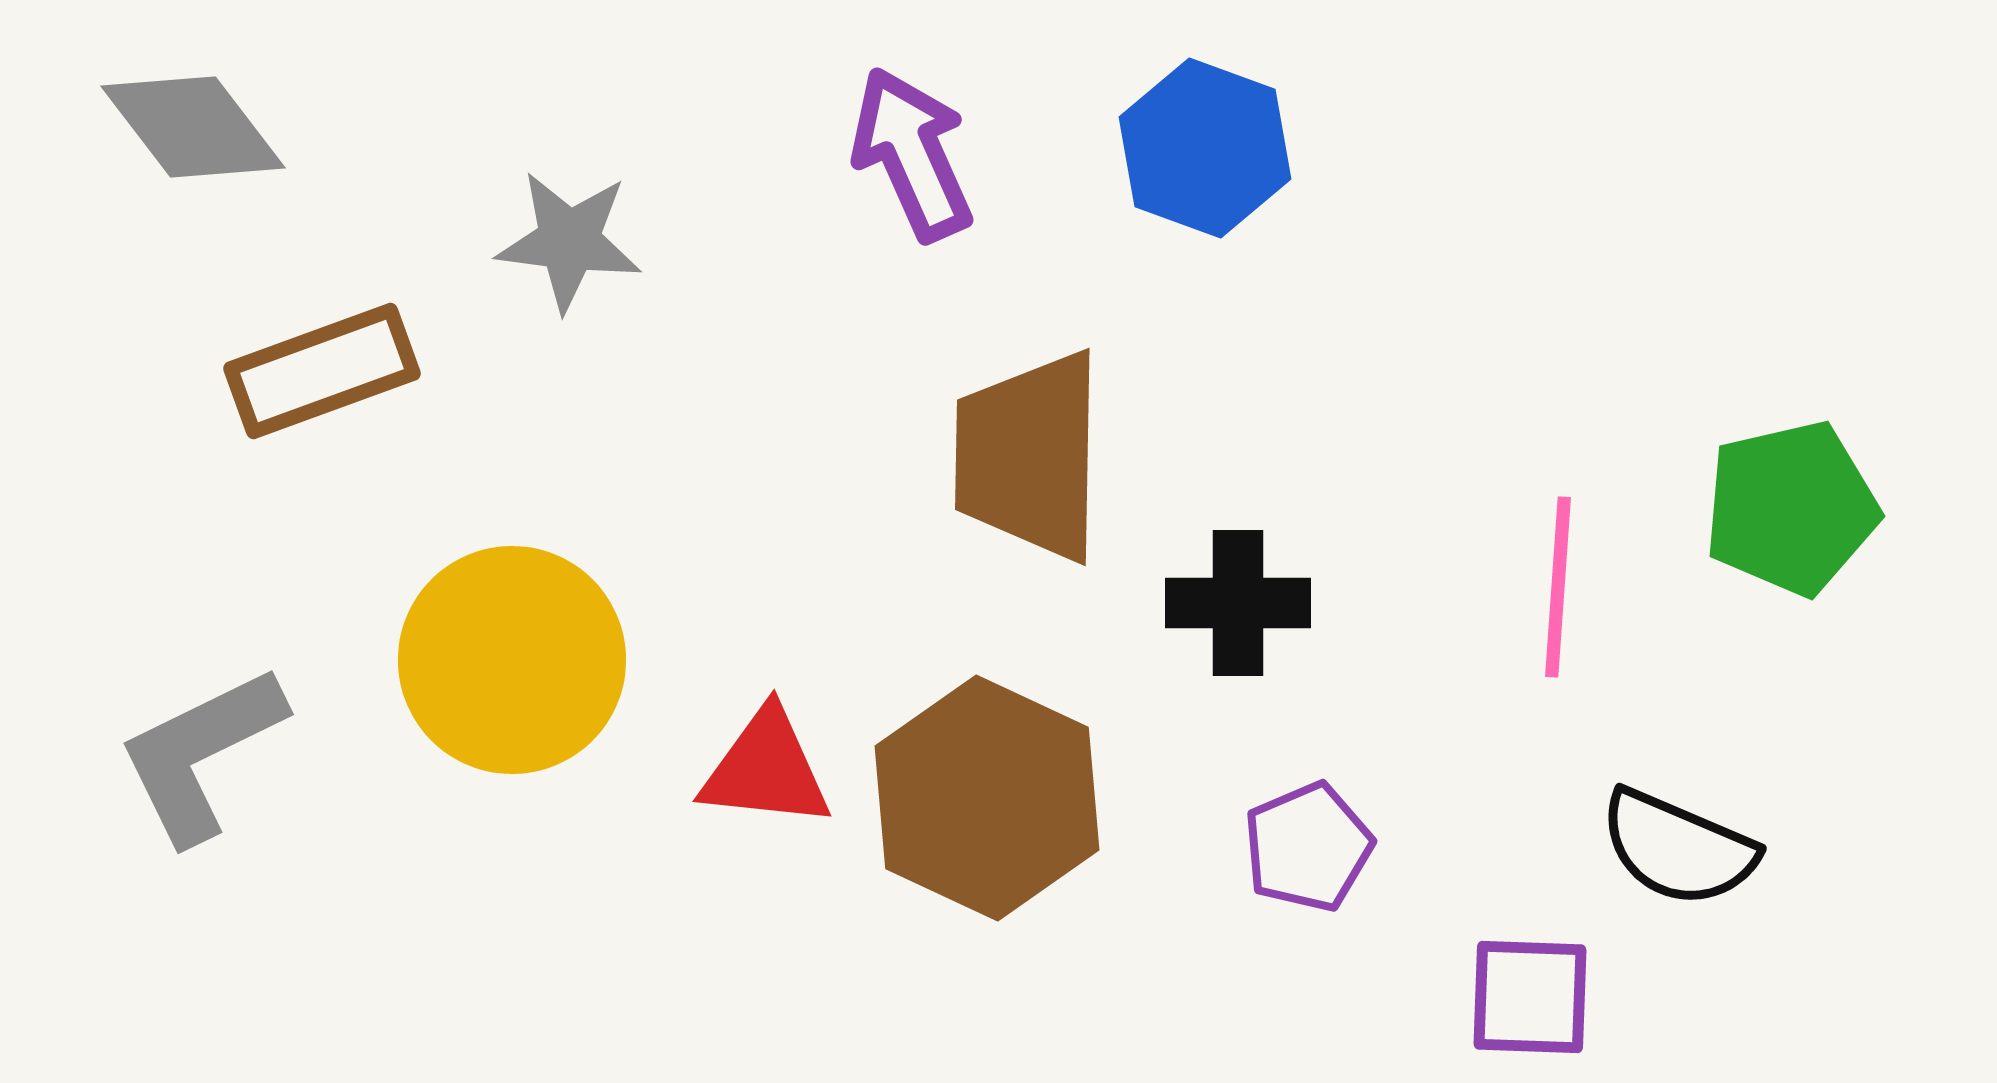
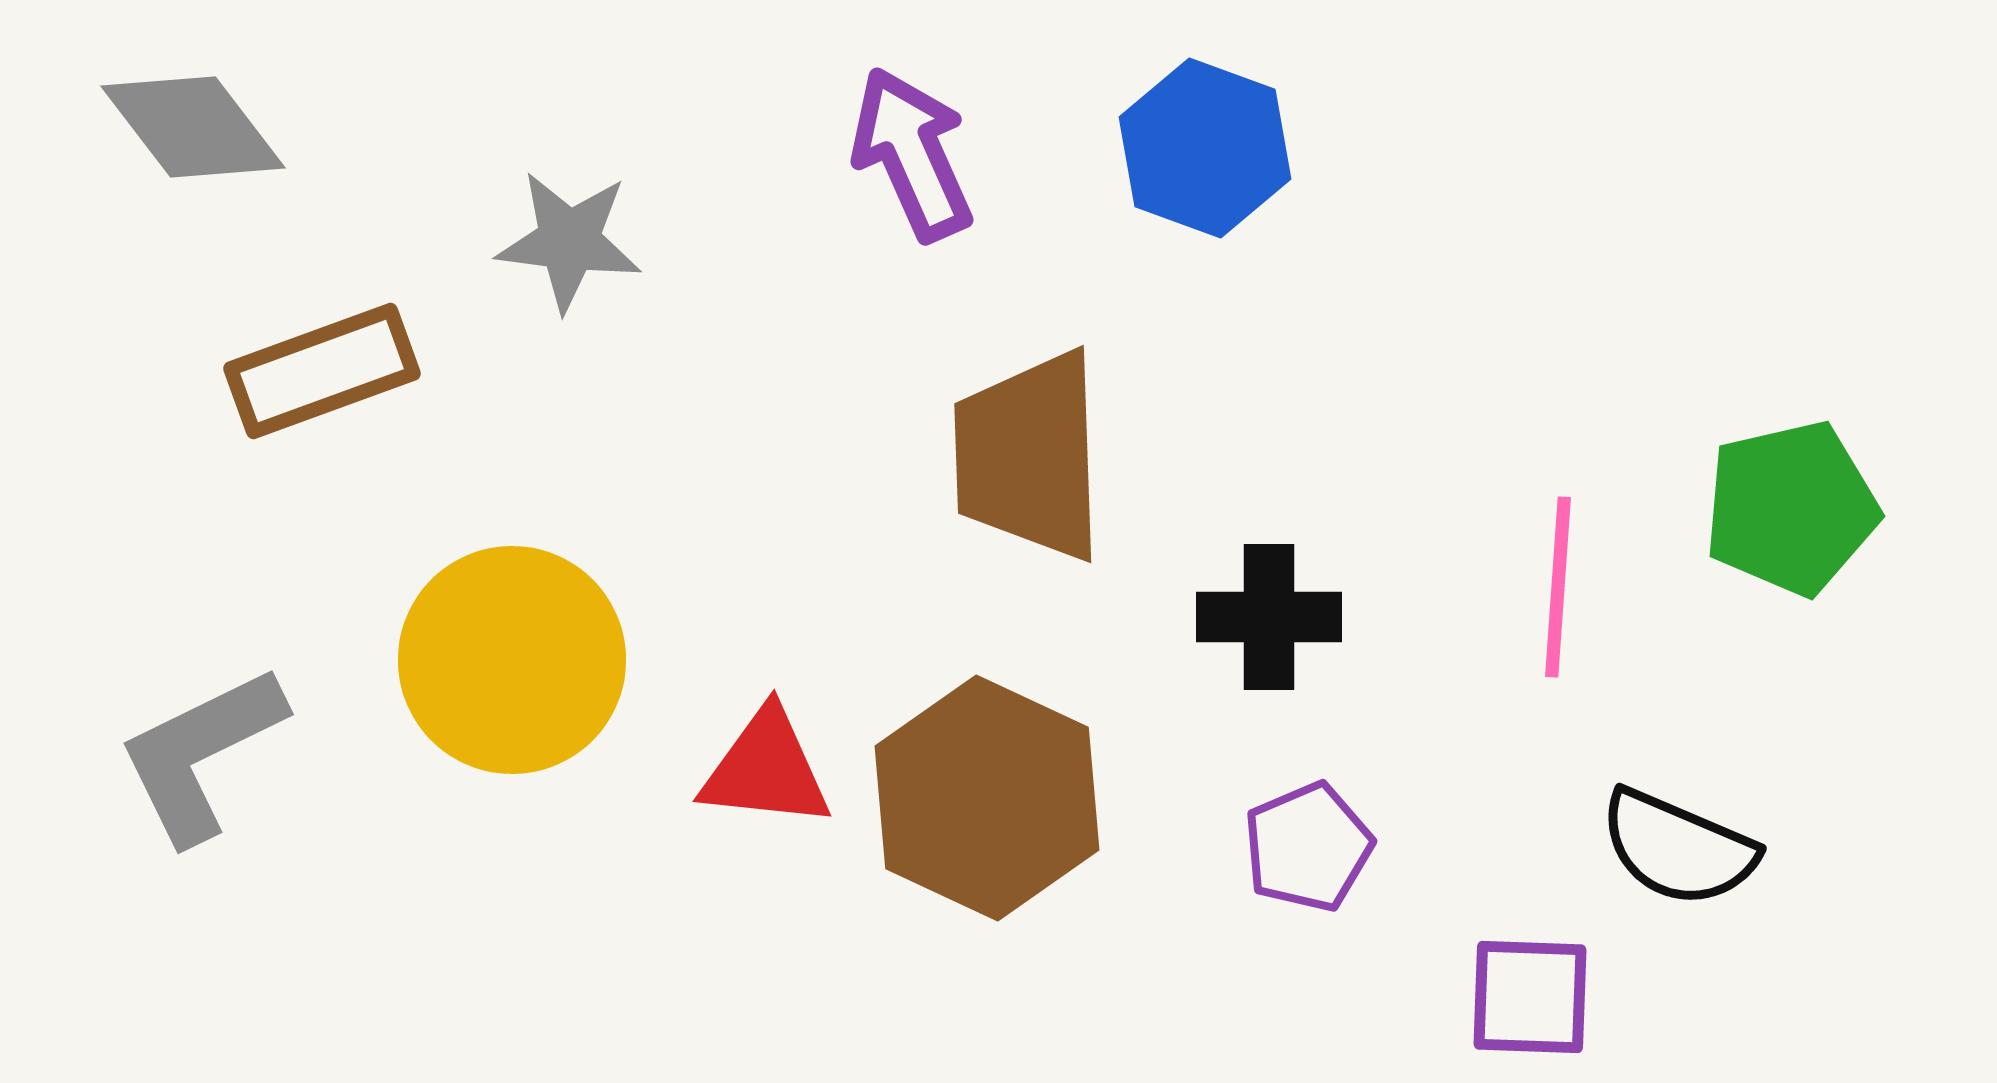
brown trapezoid: rotated 3 degrees counterclockwise
black cross: moved 31 px right, 14 px down
